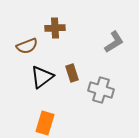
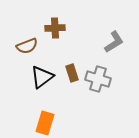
gray cross: moved 3 px left, 11 px up
